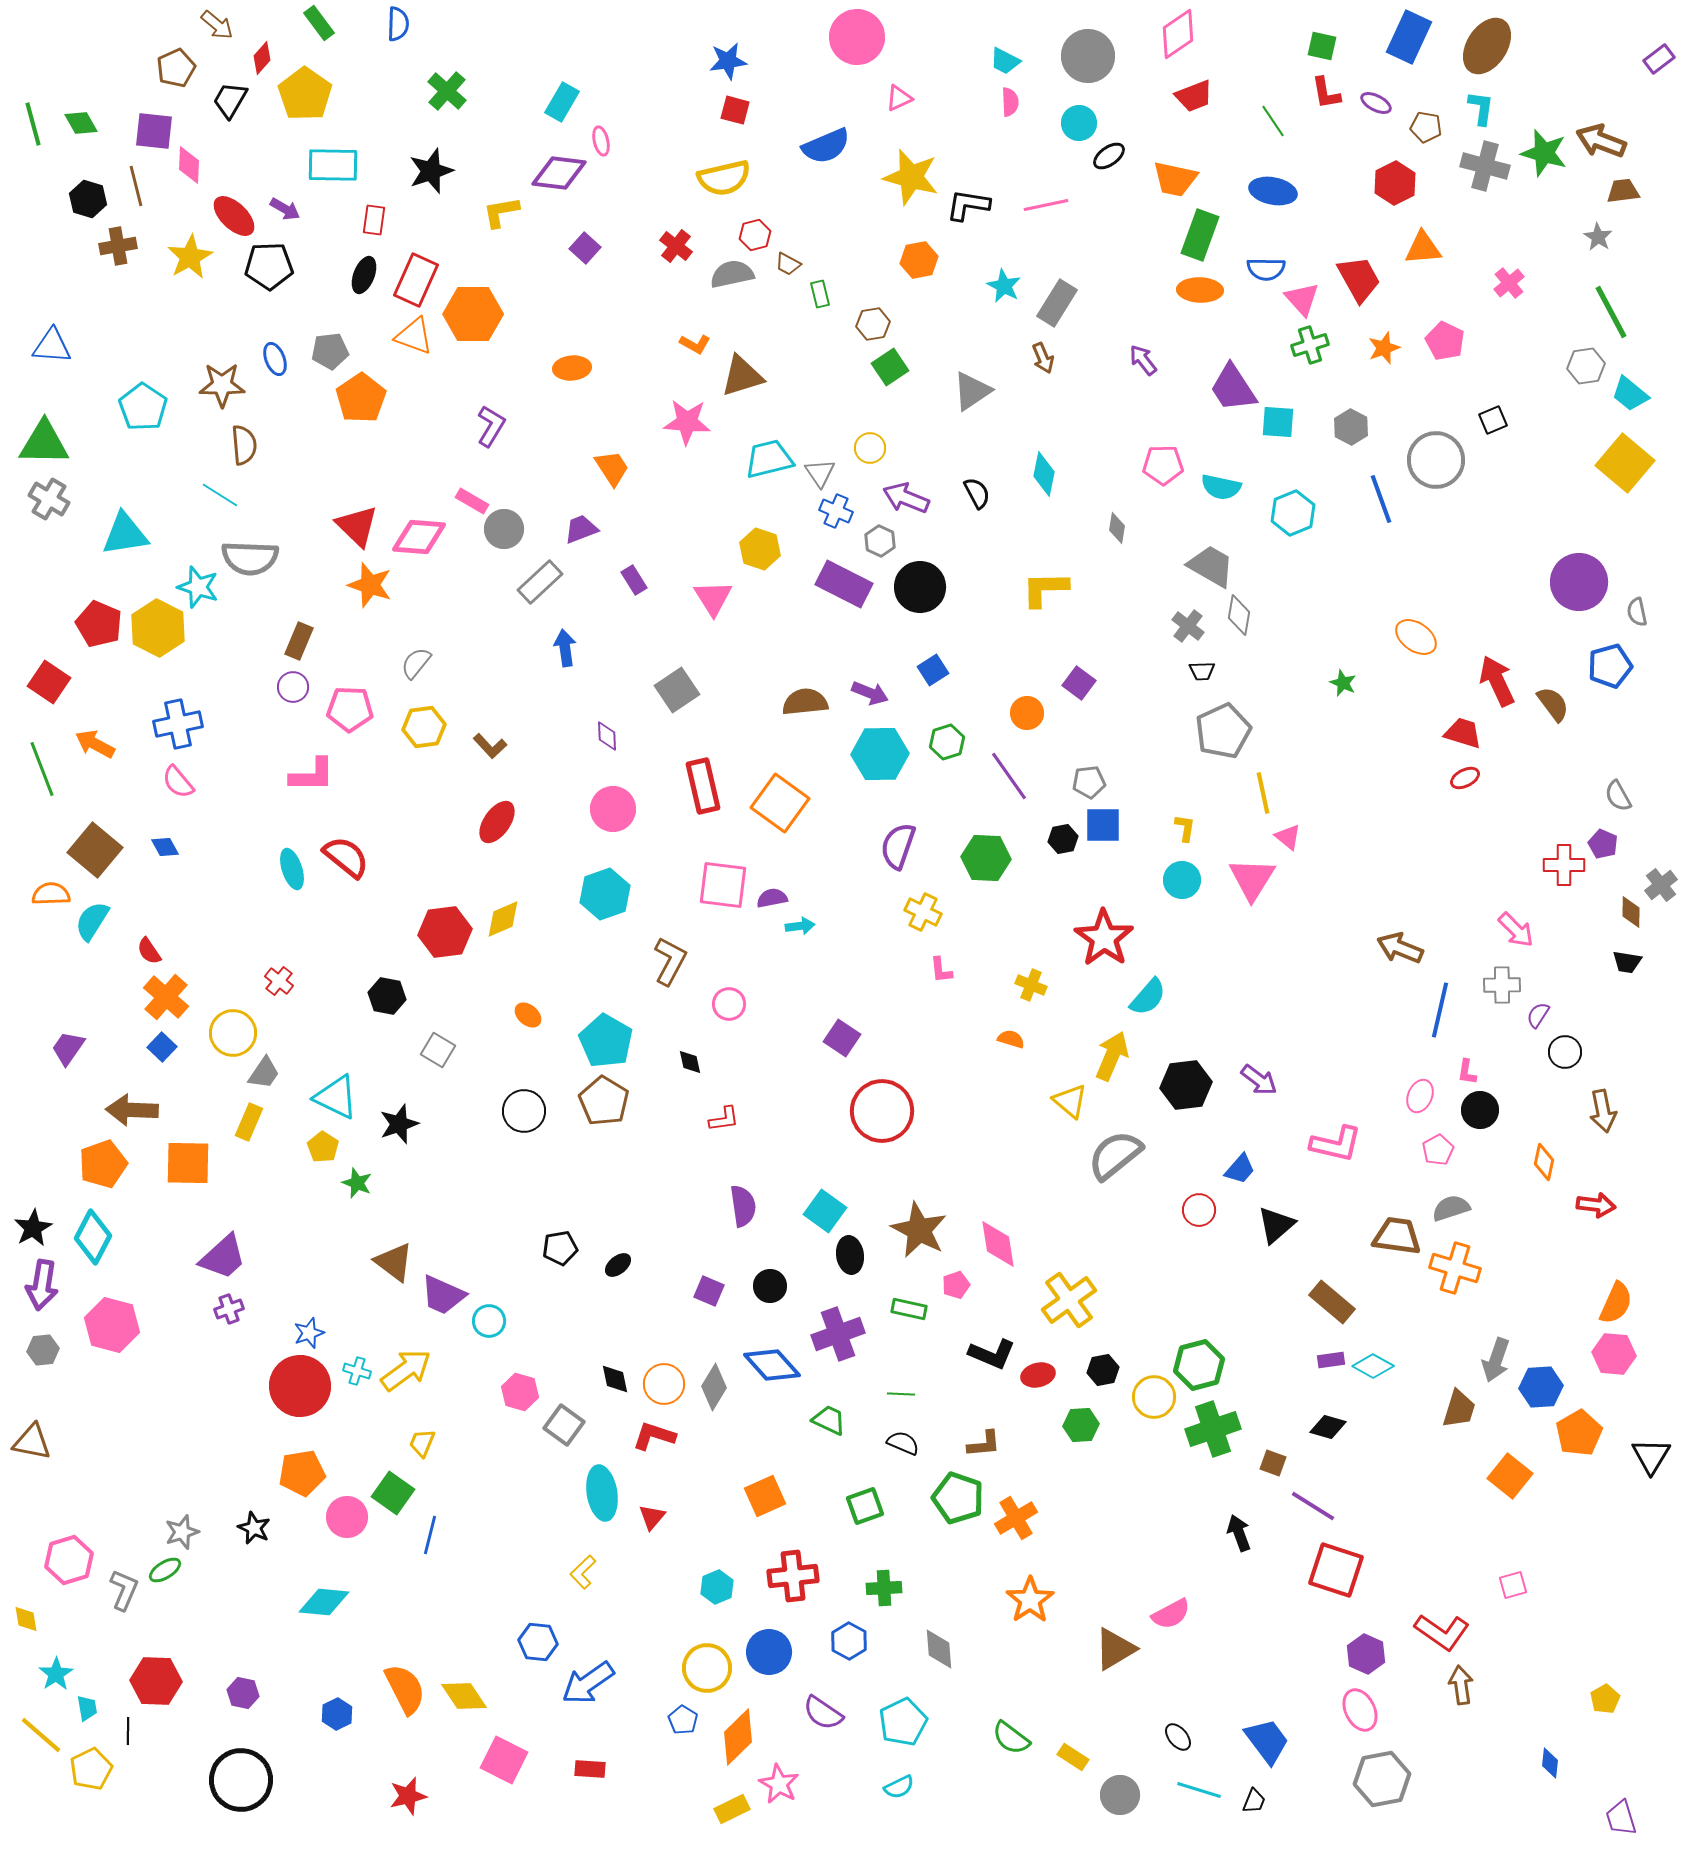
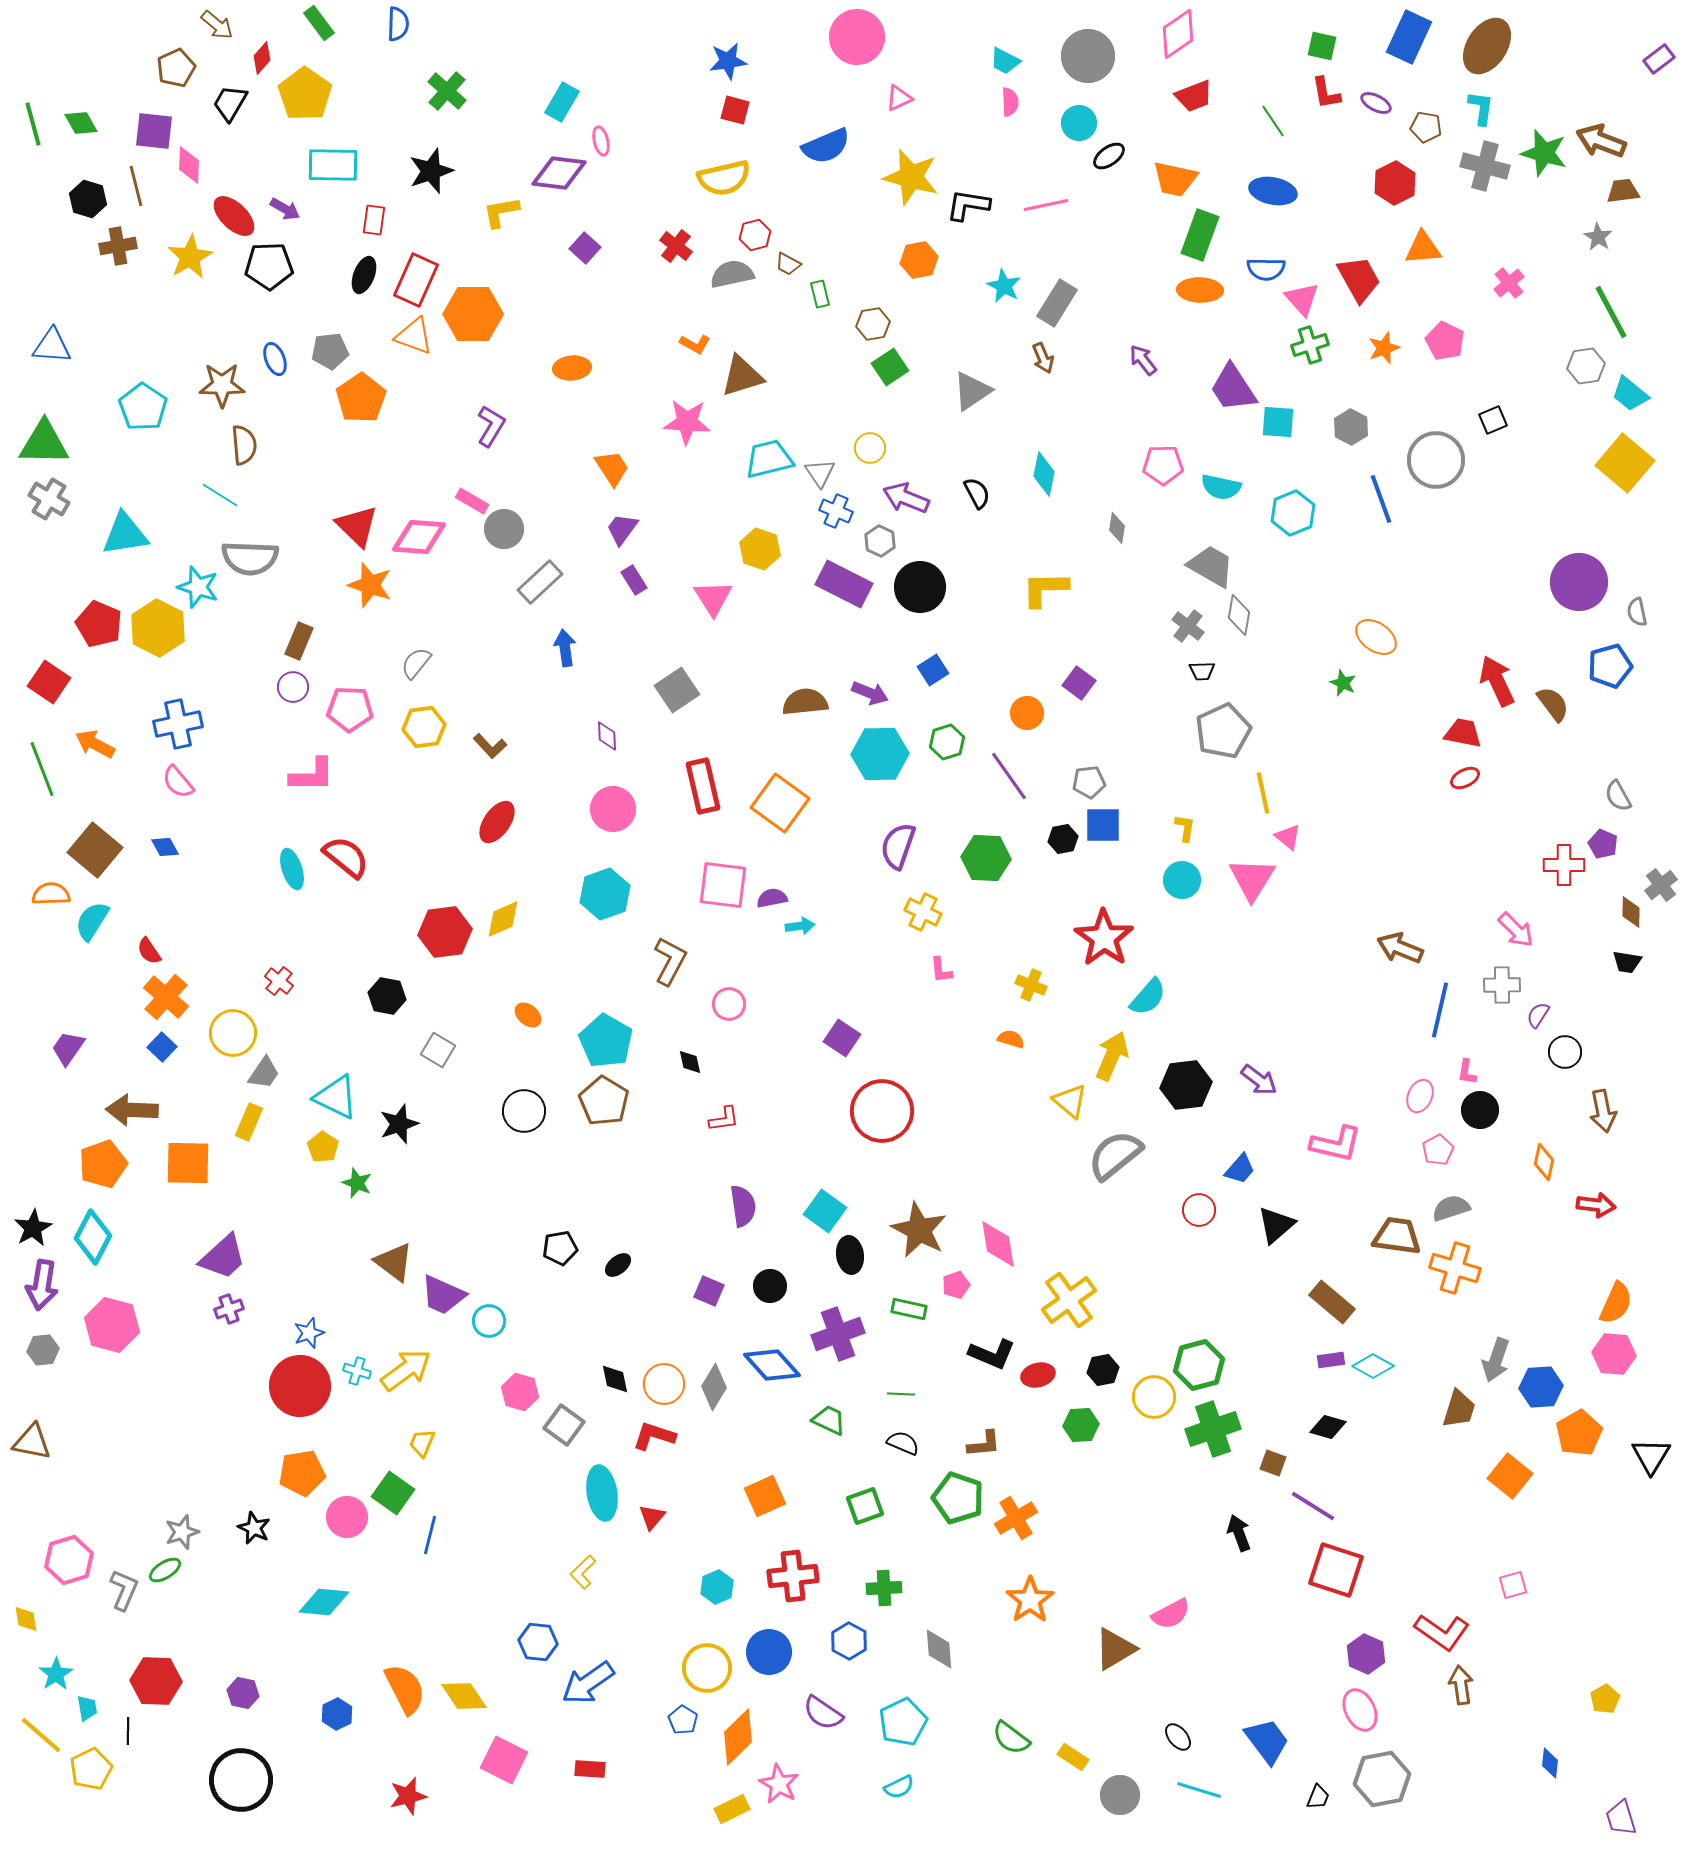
black trapezoid at (230, 100): moved 3 px down
purple trapezoid at (581, 529): moved 41 px right; rotated 33 degrees counterclockwise
orange ellipse at (1416, 637): moved 40 px left
red trapezoid at (1463, 733): rotated 6 degrees counterclockwise
black trapezoid at (1254, 1801): moved 64 px right, 4 px up
